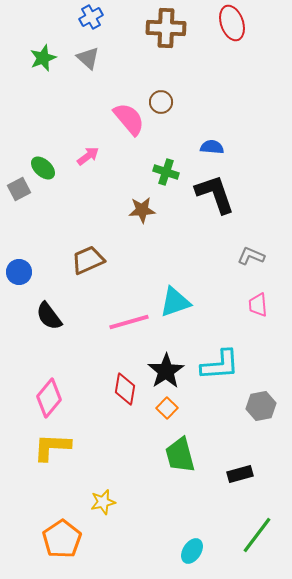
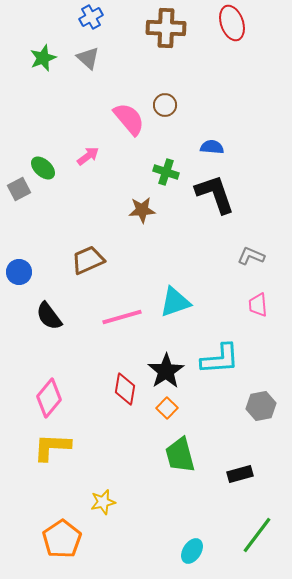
brown circle: moved 4 px right, 3 px down
pink line: moved 7 px left, 5 px up
cyan L-shape: moved 6 px up
